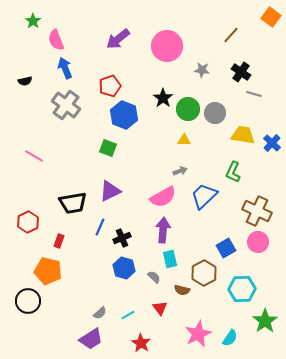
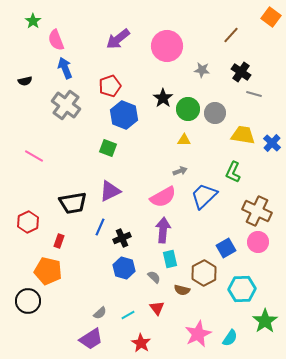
red triangle at (160, 308): moved 3 px left
